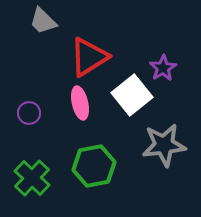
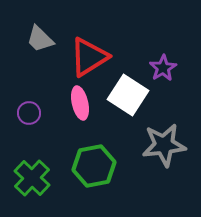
gray trapezoid: moved 3 px left, 18 px down
white square: moved 4 px left; rotated 18 degrees counterclockwise
